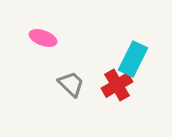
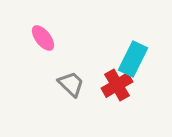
pink ellipse: rotated 32 degrees clockwise
